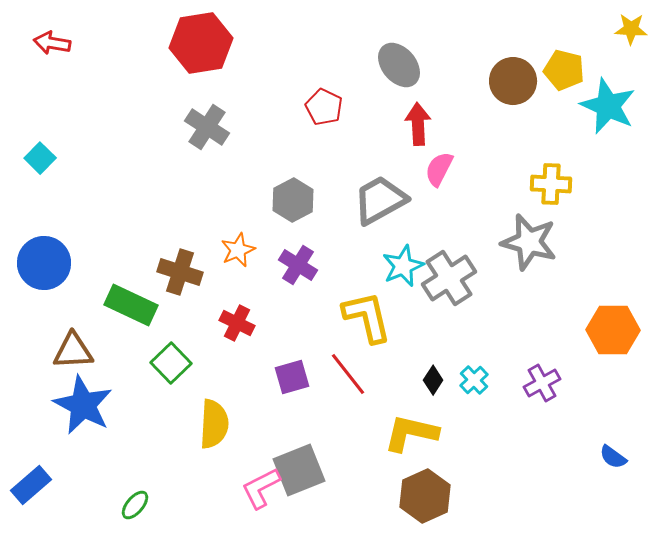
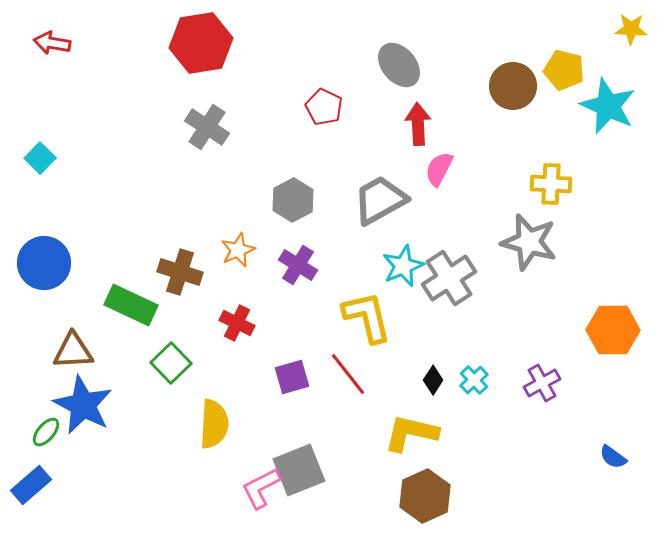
brown circle at (513, 81): moved 5 px down
green ellipse at (135, 505): moved 89 px left, 73 px up
